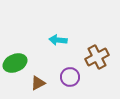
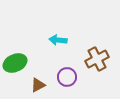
brown cross: moved 2 px down
purple circle: moved 3 px left
brown triangle: moved 2 px down
